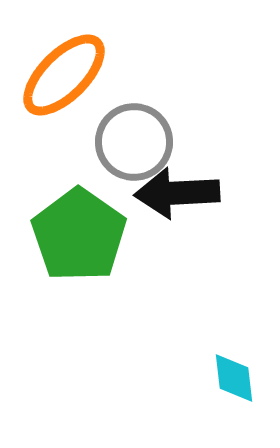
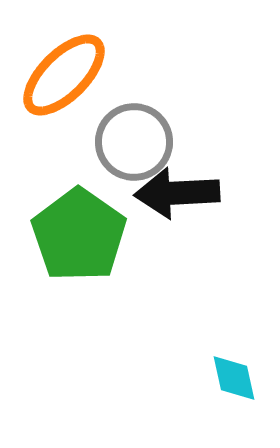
cyan diamond: rotated 6 degrees counterclockwise
